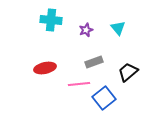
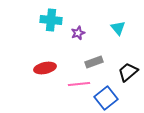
purple star: moved 8 px left, 3 px down
blue square: moved 2 px right
